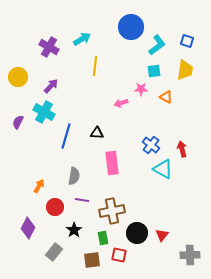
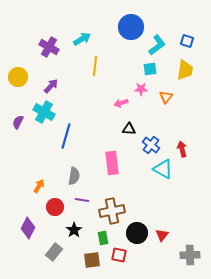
cyan square: moved 4 px left, 2 px up
orange triangle: rotated 40 degrees clockwise
black triangle: moved 32 px right, 4 px up
